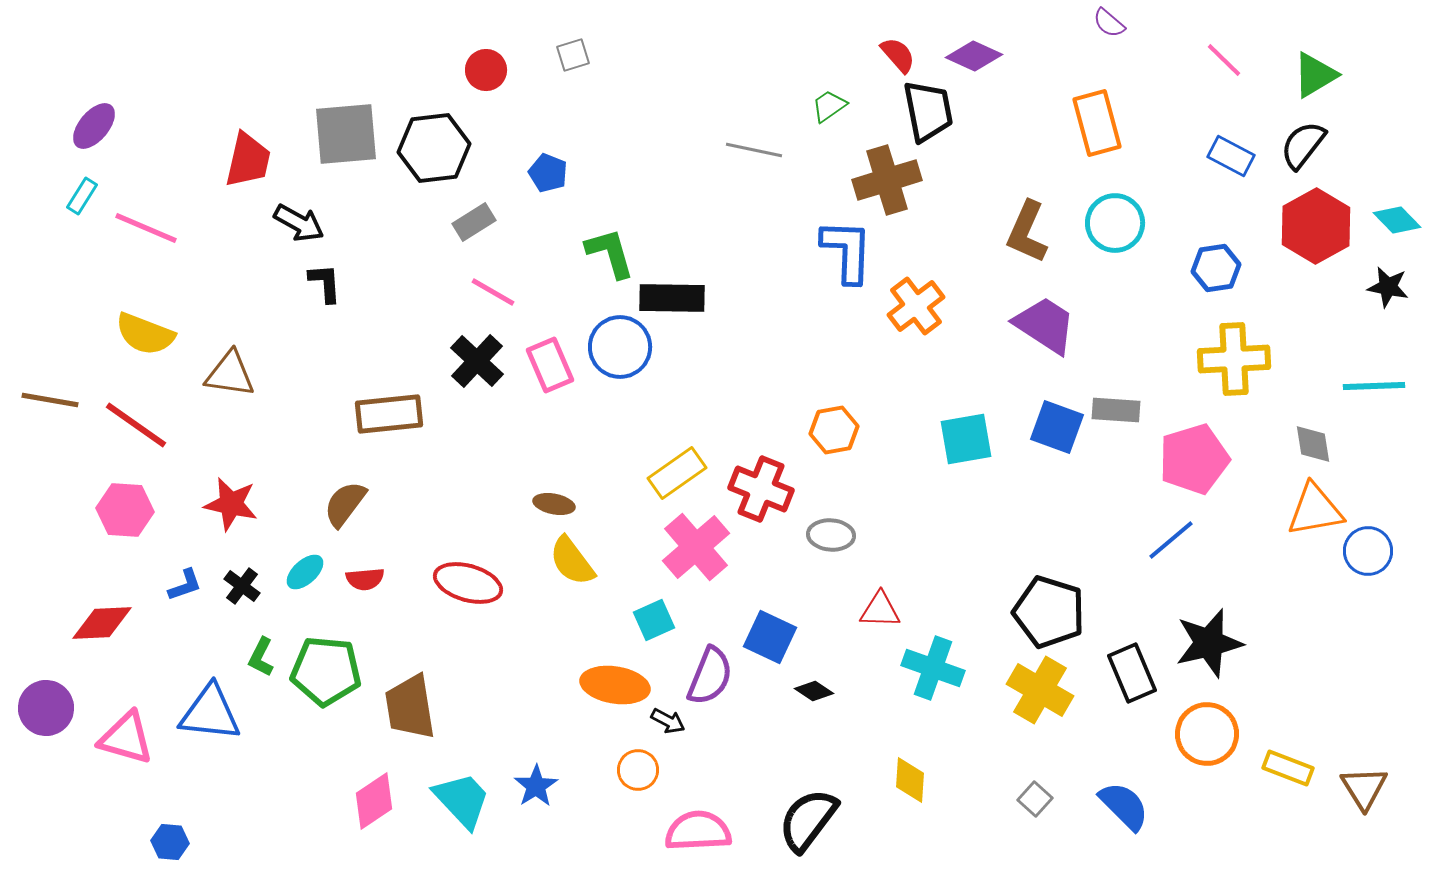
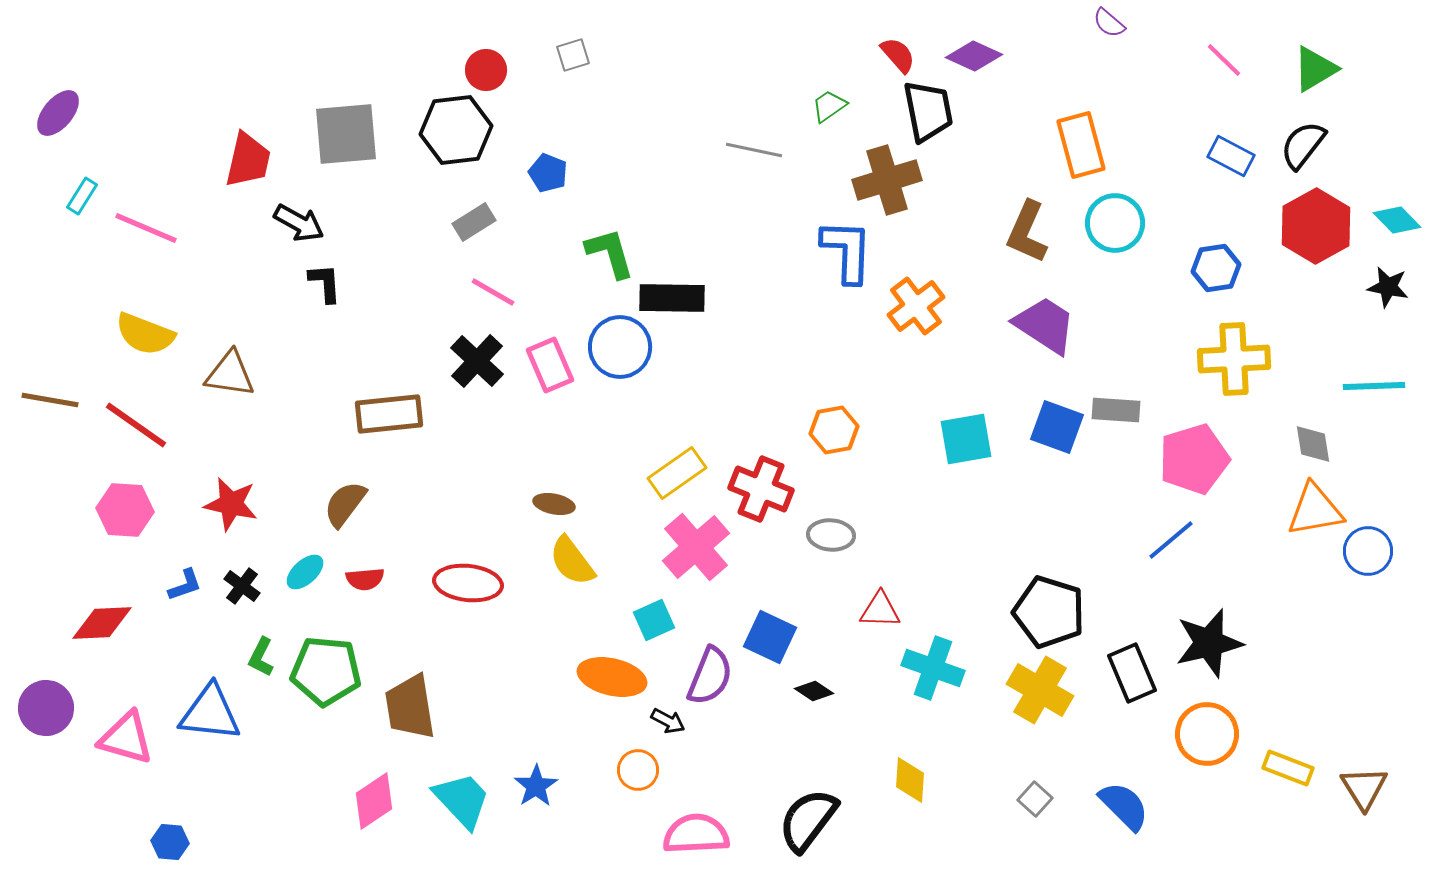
green triangle at (1315, 75): moved 6 px up
orange rectangle at (1097, 123): moved 16 px left, 22 px down
purple ellipse at (94, 126): moved 36 px left, 13 px up
black hexagon at (434, 148): moved 22 px right, 18 px up
red ellipse at (468, 583): rotated 10 degrees counterclockwise
orange ellipse at (615, 685): moved 3 px left, 8 px up; rotated 4 degrees clockwise
pink semicircle at (698, 831): moved 2 px left, 3 px down
